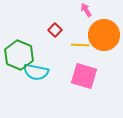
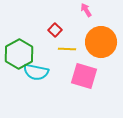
orange circle: moved 3 px left, 7 px down
yellow line: moved 13 px left, 4 px down
green hexagon: moved 1 px up; rotated 8 degrees clockwise
